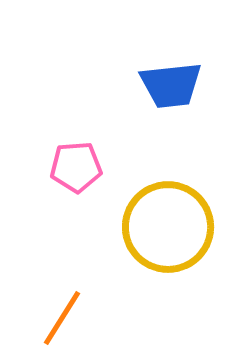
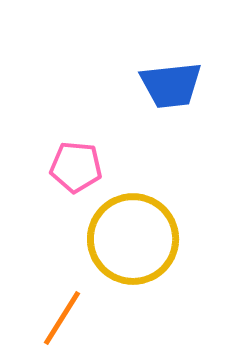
pink pentagon: rotated 9 degrees clockwise
yellow circle: moved 35 px left, 12 px down
